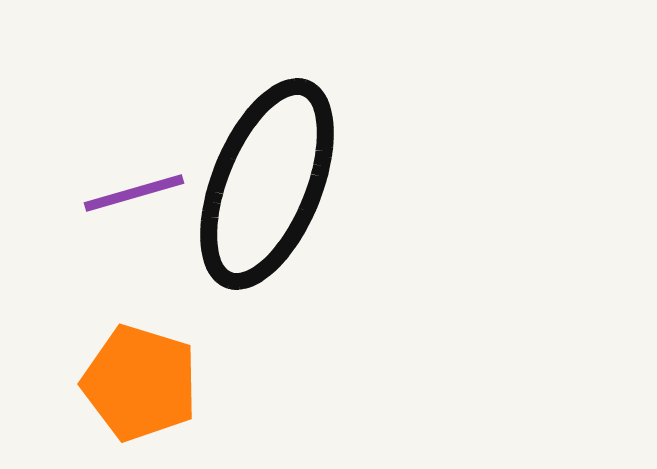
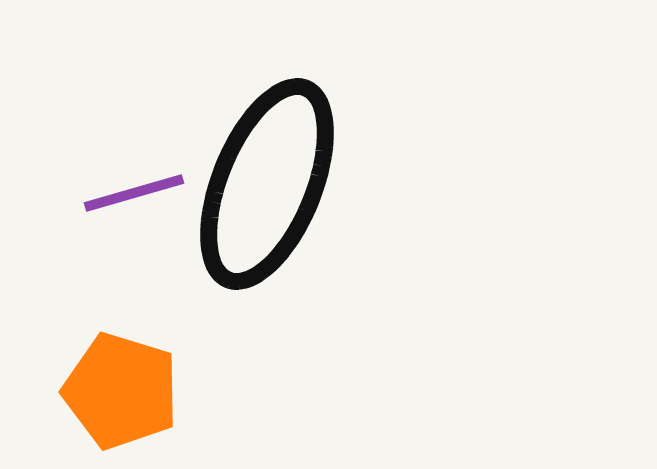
orange pentagon: moved 19 px left, 8 px down
